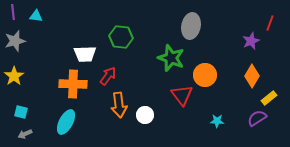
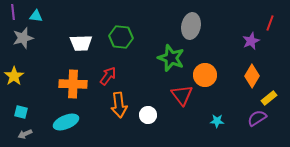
gray star: moved 8 px right, 3 px up
white trapezoid: moved 4 px left, 11 px up
white circle: moved 3 px right
cyan ellipse: rotated 40 degrees clockwise
